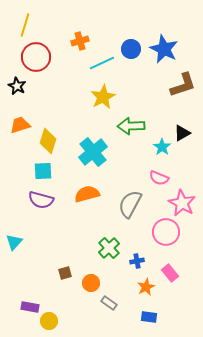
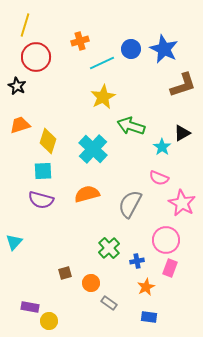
green arrow: rotated 20 degrees clockwise
cyan cross: moved 3 px up; rotated 8 degrees counterclockwise
pink circle: moved 8 px down
pink rectangle: moved 5 px up; rotated 60 degrees clockwise
